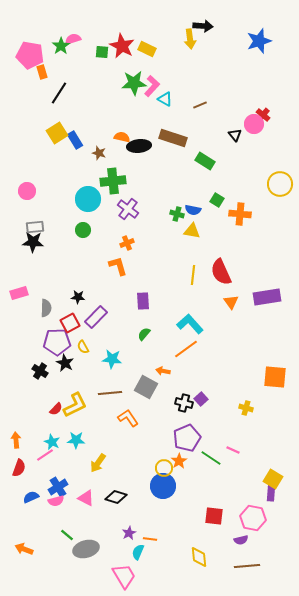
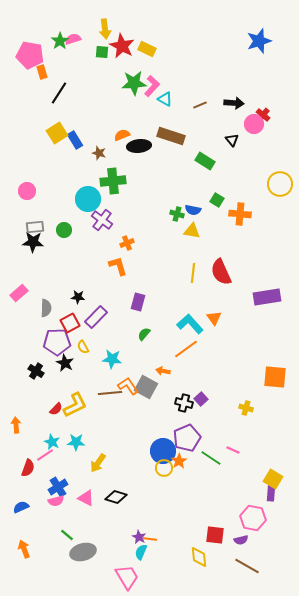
black arrow at (203, 26): moved 31 px right, 77 px down
yellow arrow at (190, 39): moved 85 px left, 10 px up
green star at (61, 46): moved 1 px left, 5 px up
black triangle at (235, 135): moved 3 px left, 5 px down
orange semicircle at (122, 137): moved 2 px up; rotated 35 degrees counterclockwise
brown rectangle at (173, 138): moved 2 px left, 2 px up
purple cross at (128, 209): moved 26 px left, 11 px down
green circle at (83, 230): moved 19 px left
yellow line at (193, 275): moved 2 px up
pink rectangle at (19, 293): rotated 24 degrees counterclockwise
purple rectangle at (143, 301): moved 5 px left, 1 px down; rotated 18 degrees clockwise
orange triangle at (231, 302): moved 17 px left, 16 px down
black cross at (40, 371): moved 4 px left
orange L-shape at (128, 418): moved 32 px up
orange arrow at (16, 440): moved 15 px up
cyan star at (76, 440): moved 2 px down
red semicircle at (19, 468): moved 9 px right
blue circle at (163, 486): moved 35 px up
blue semicircle at (31, 497): moved 10 px left, 10 px down
red square at (214, 516): moved 1 px right, 19 px down
purple star at (129, 533): moved 10 px right, 4 px down; rotated 16 degrees counterclockwise
orange arrow at (24, 549): rotated 48 degrees clockwise
gray ellipse at (86, 549): moved 3 px left, 3 px down
cyan semicircle at (138, 552): moved 3 px right
brown line at (247, 566): rotated 35 degrees clockwise
pink trapezoid at (124, 576): moved 3 px right, 1 px down
